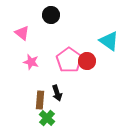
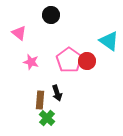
pink triangle: moved 3 px left
